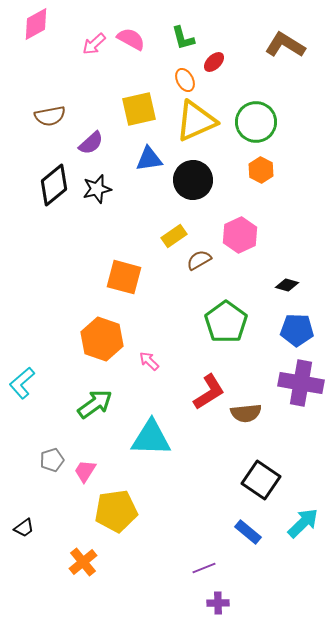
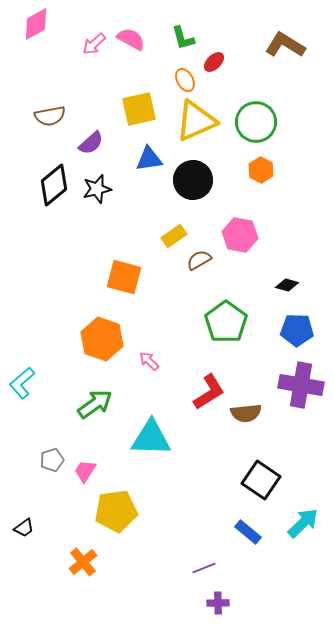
pink hexagon at (240, 235): rotated 24 degrees counterclockwise
purple cross at (301, 383): moved 2 px down
